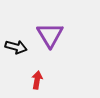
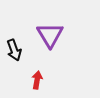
black arrow: moved 2 px left, 3 px down; rotated 55 degrees clockwise
